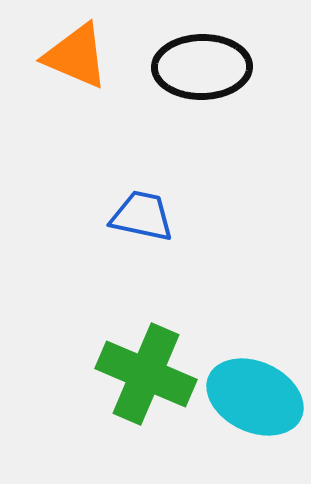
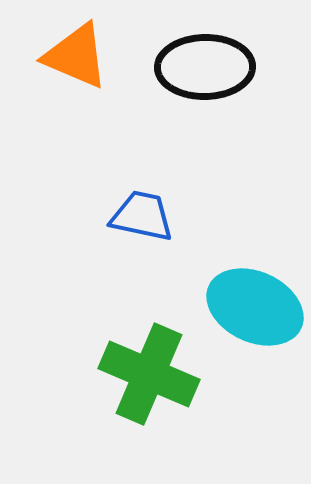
black ellipse: moved 3 px right
green cross: moved 3 px right
cyan ellipse: moved 90 px up
